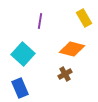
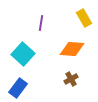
purple line: moved 1 px right, 2 px down
orange diamond: rotated 10 degrees counterclockwise
brown cross: moved 6 px right, 5 px down
blue rectangle: moved 2 px left; rotated 60 degrees clockwise
